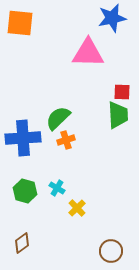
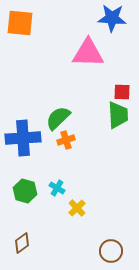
blue star: rotated 16 degrees clockwise
